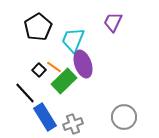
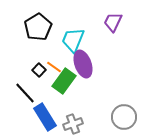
green rectangle: rotated 10 degrees counterclockwise
